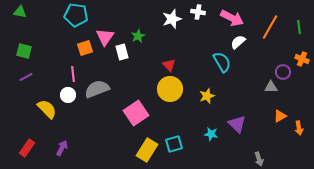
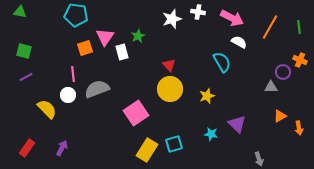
white semicircle: moved 1 px right; rotated 70 degrees clockwise
orange cross: moved 2 px left, 1 px down
